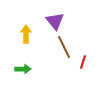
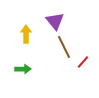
red line: rotated 24 degrees clockwise
